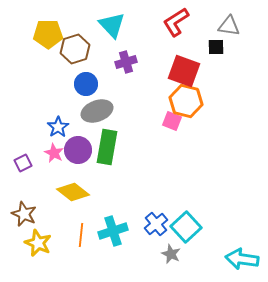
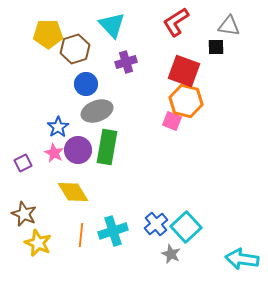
yellow diamond: rotated 20 degrees clockwise
